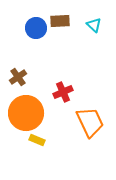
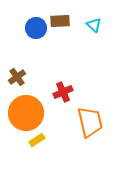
brown cross: moved 1 px left
orange trapezoid: rotated 12 degrees clockwise
yellow rectangle: rotated 56 degrees counterclockwise
